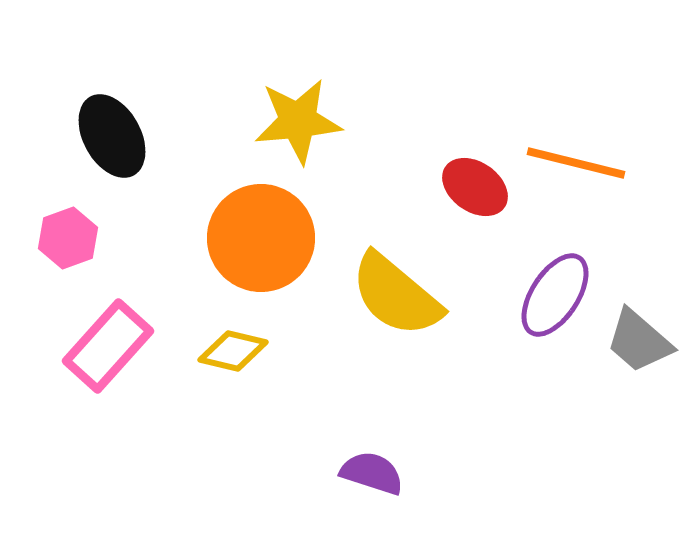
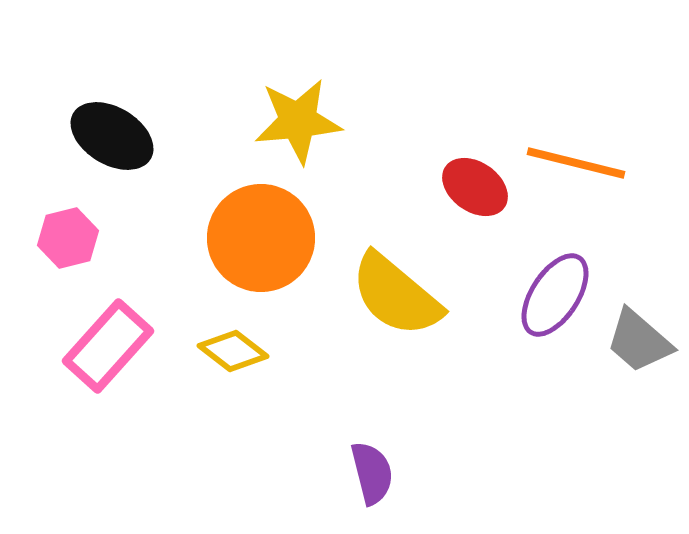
black ellipse: rotated 30 degrees counterclockwise
pink hexagon: rotated 6 degrees clockwise
yellow diamond: rotated 24 degrees clockwise
purple semicircle: rotated 58 degrees clockwise
